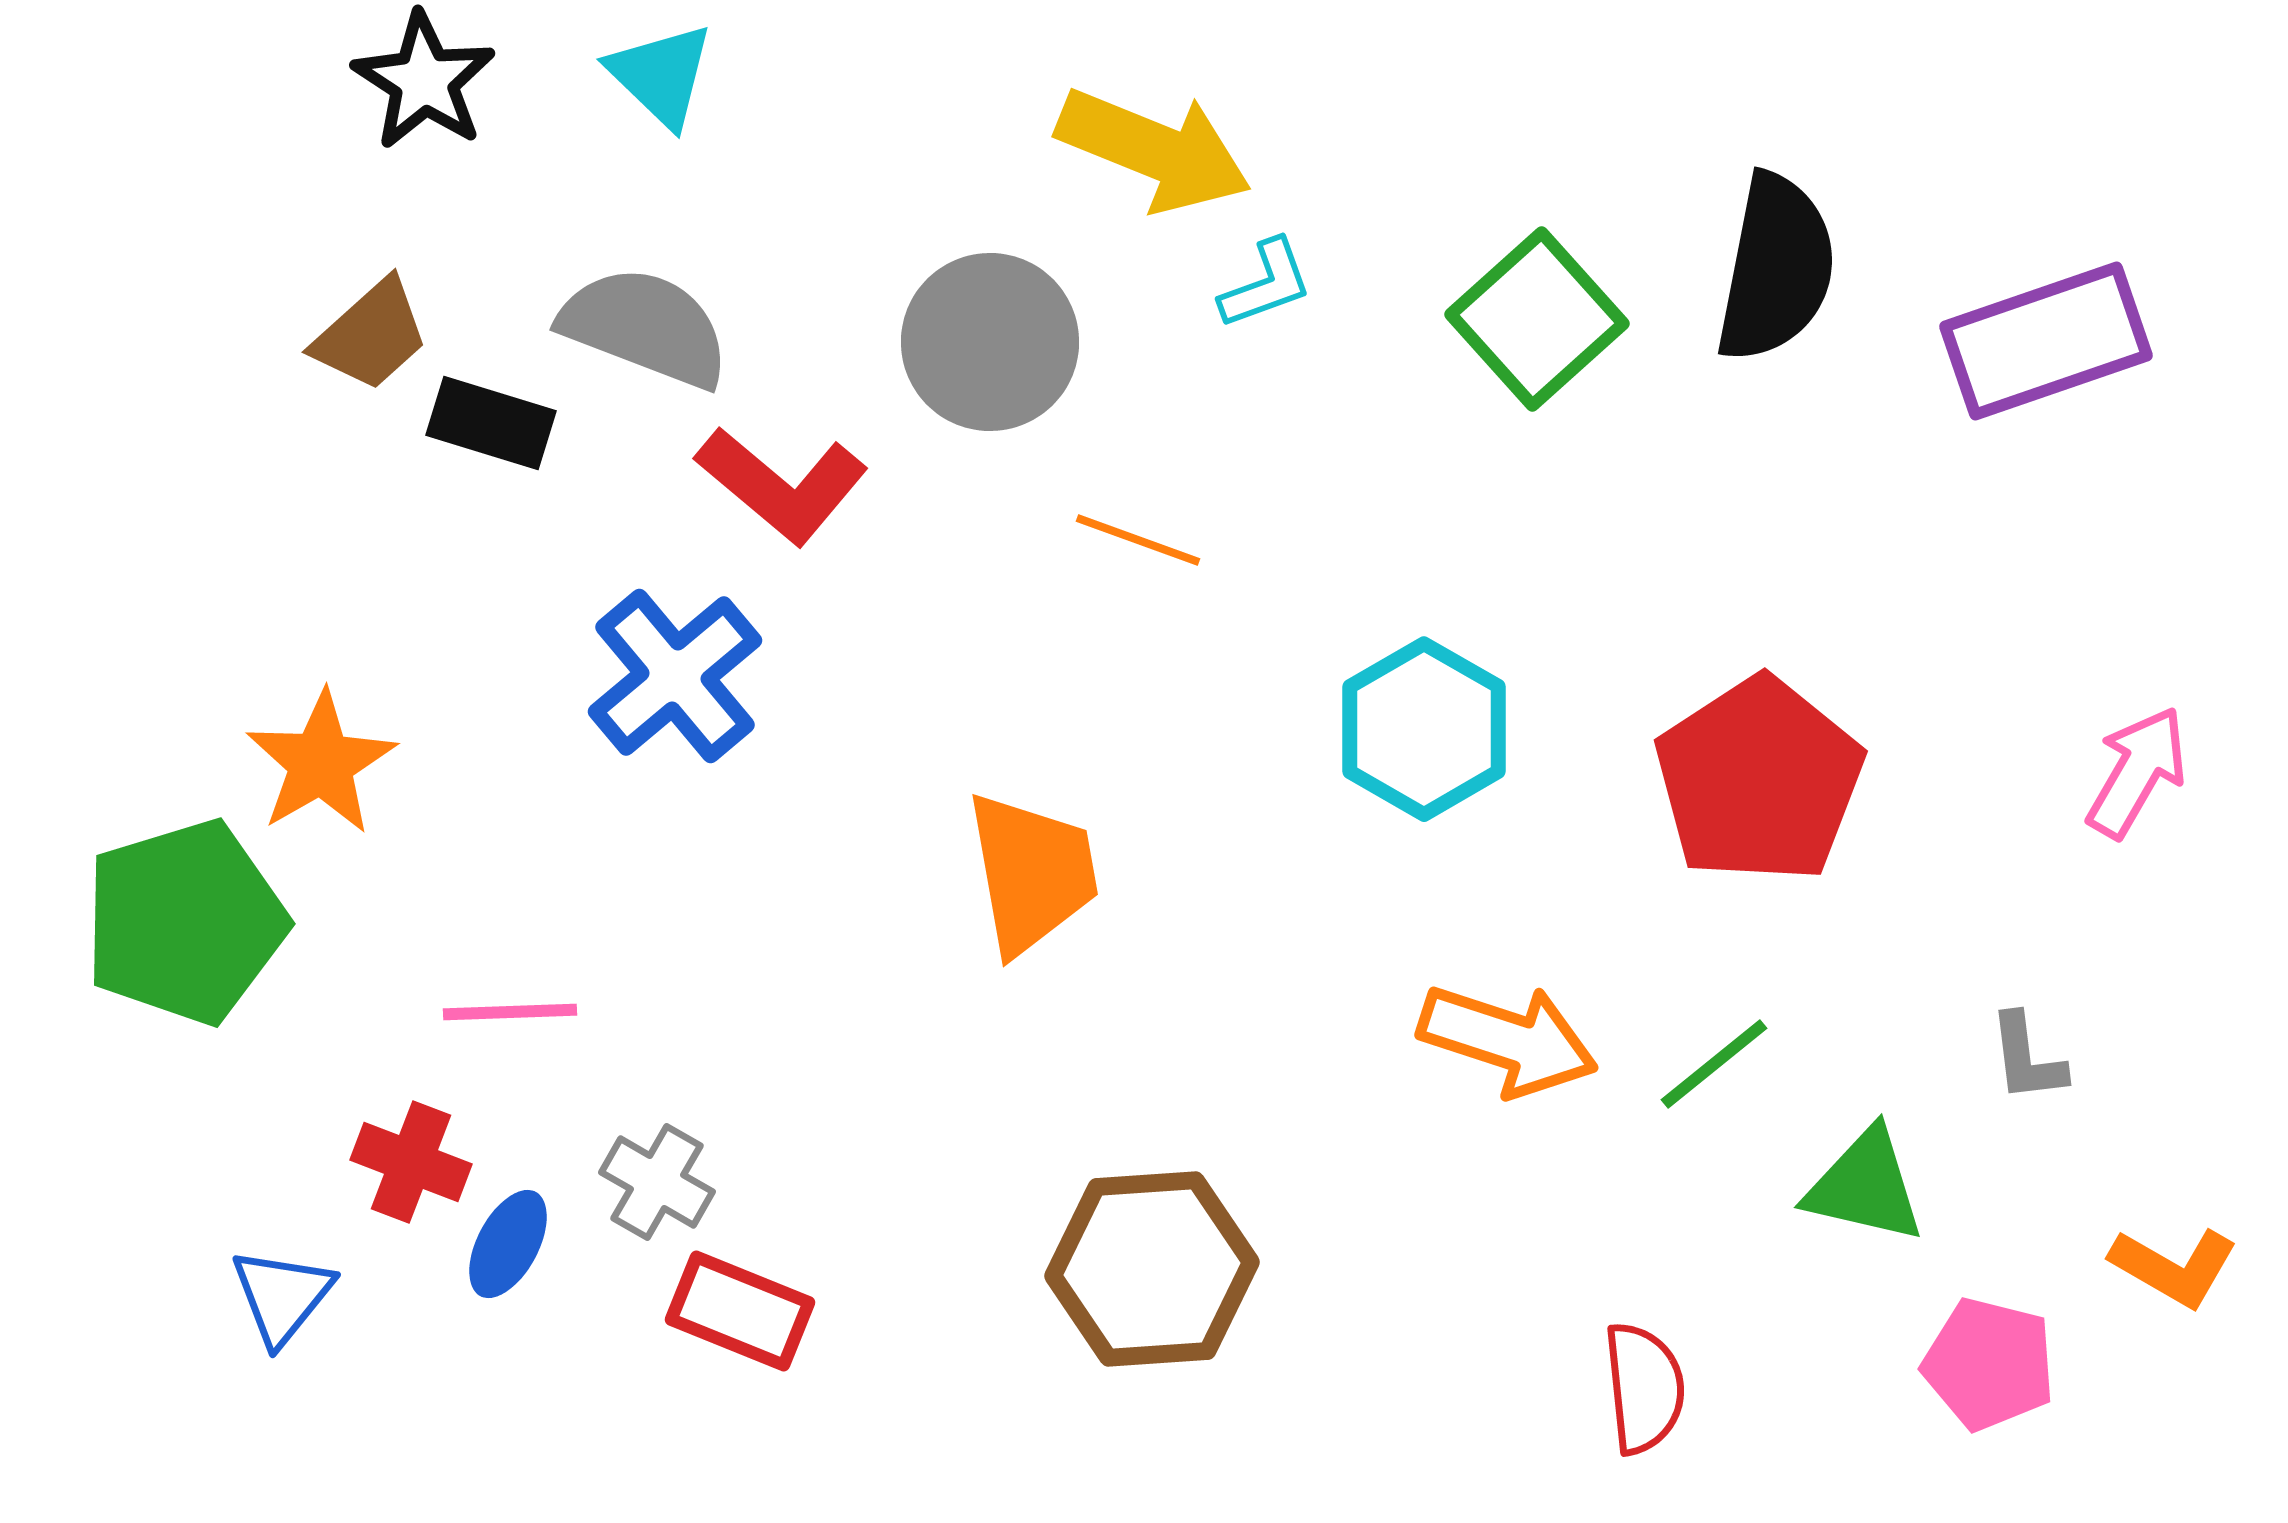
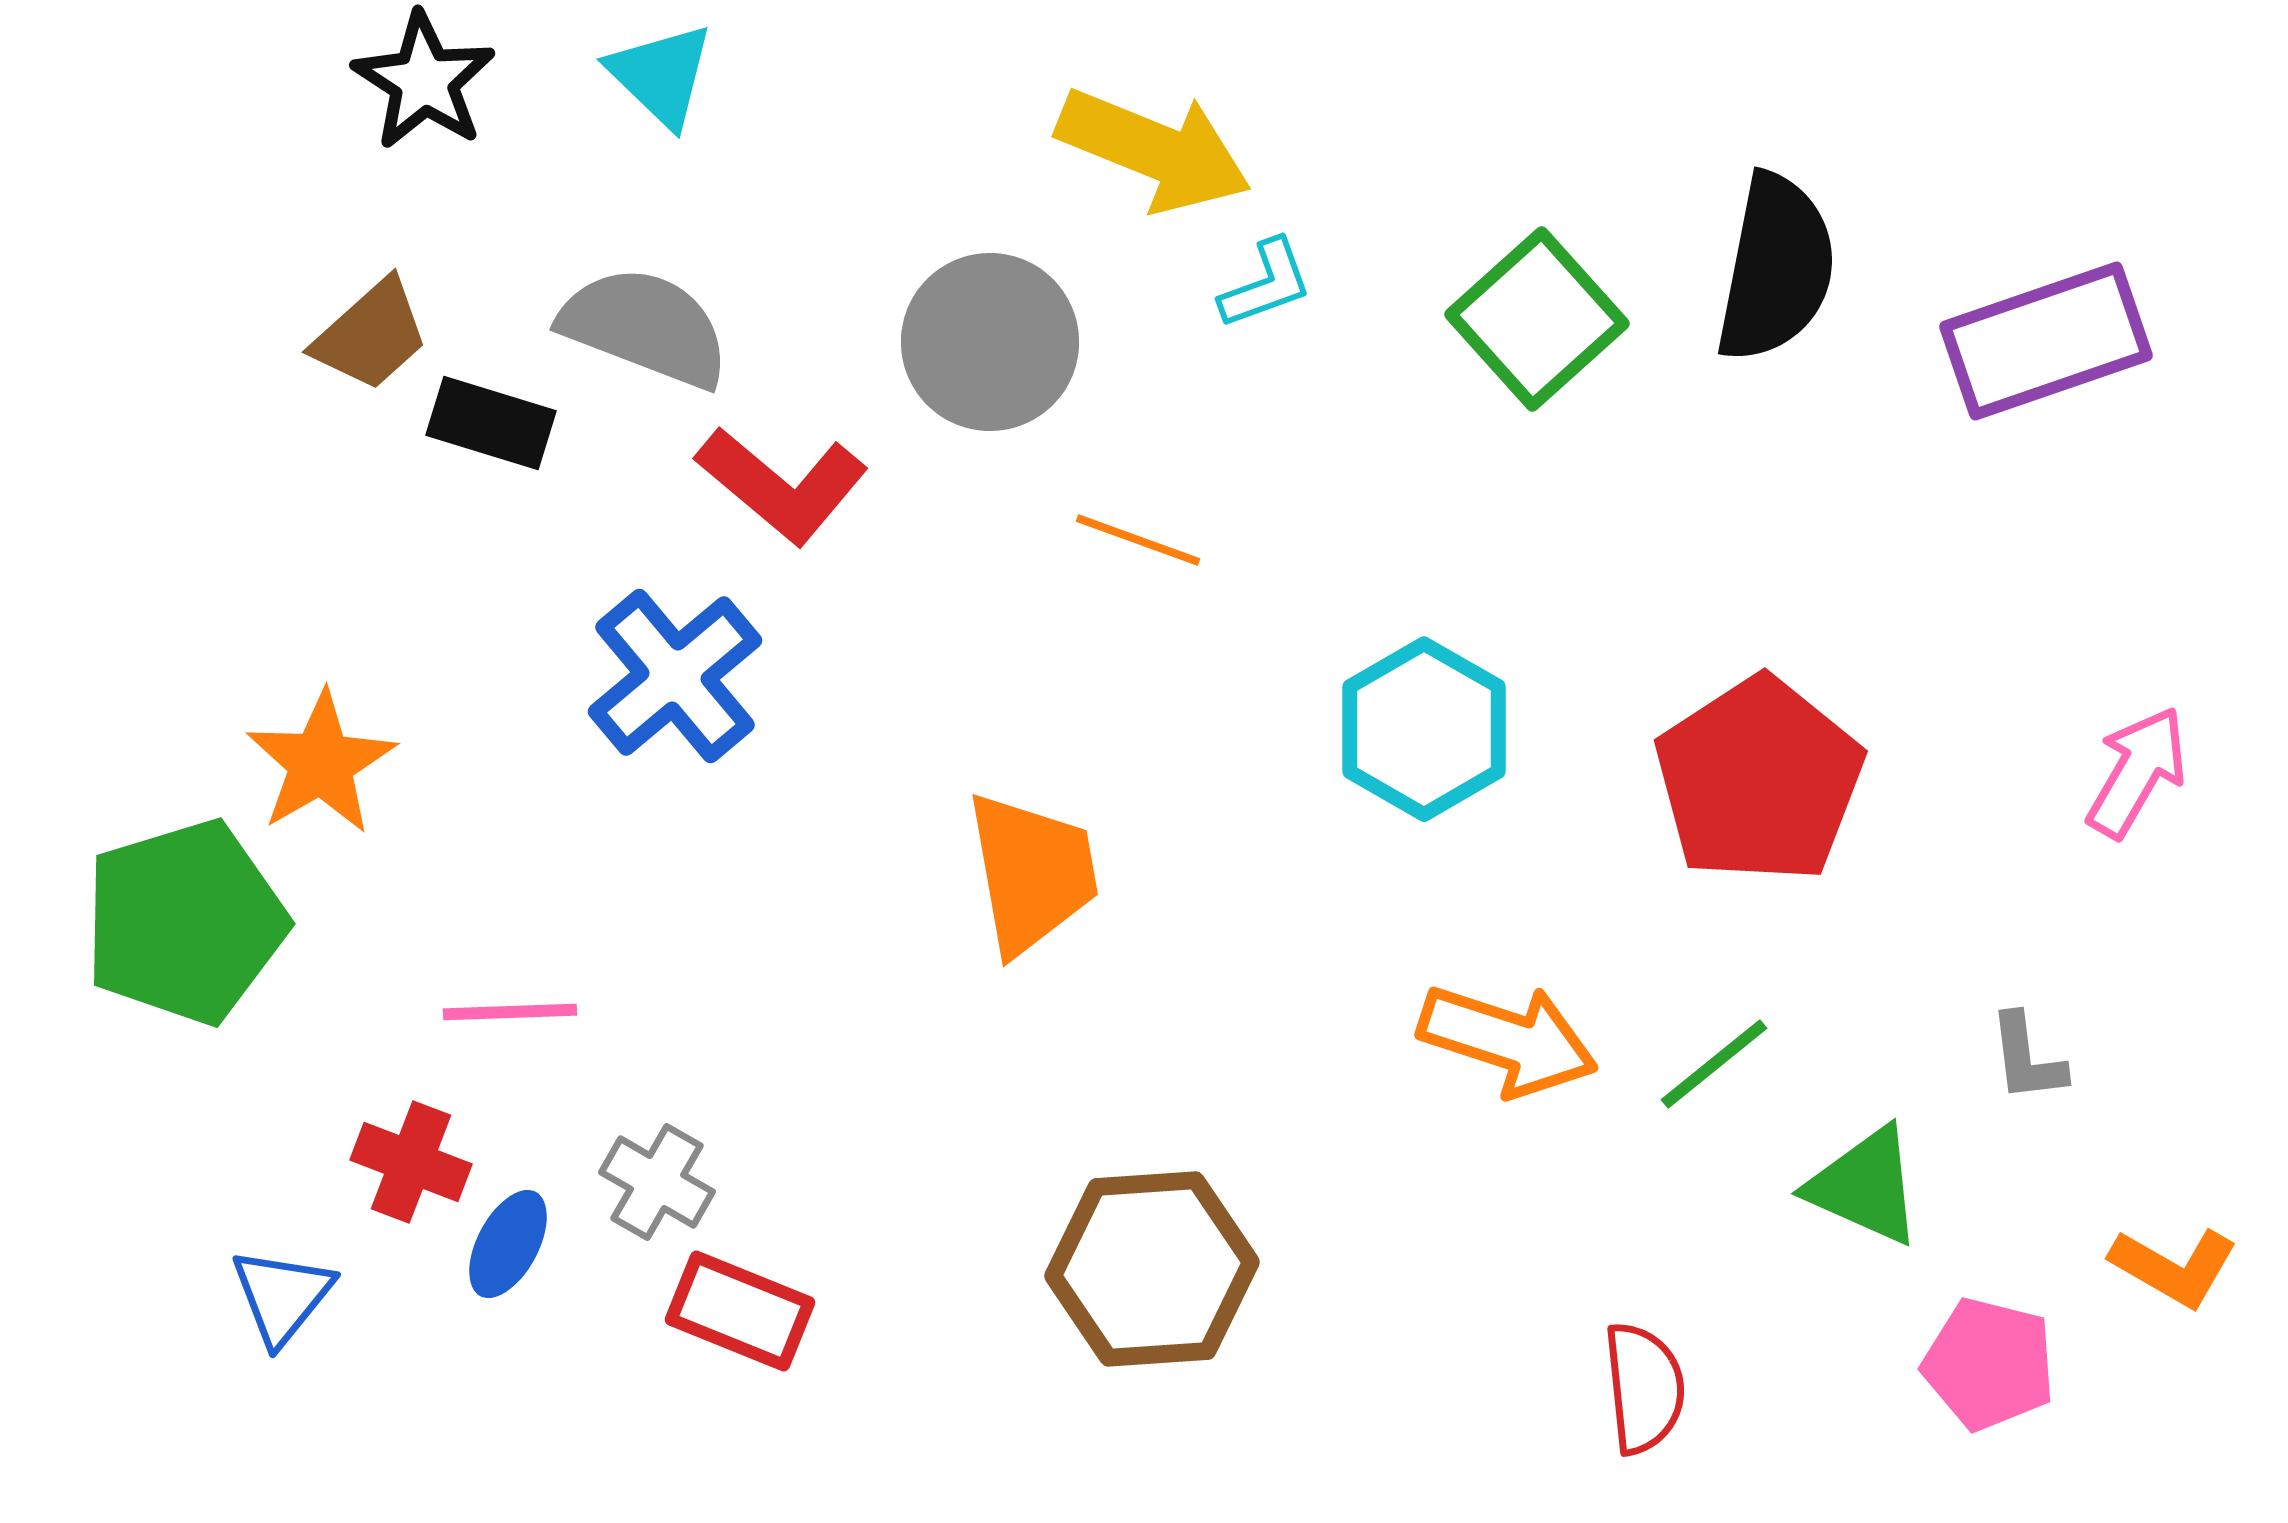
green triangle: rotated 11 degrees clockwise
